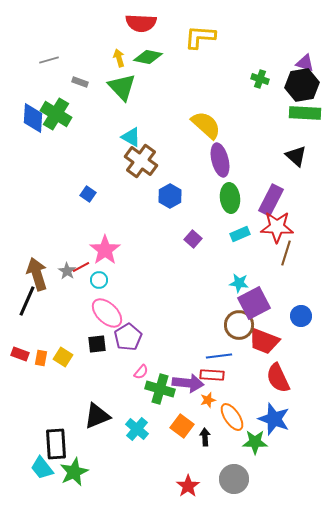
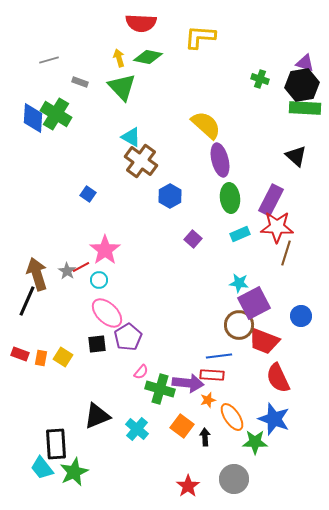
green rectangle at (305, 113): moved 5 px up
